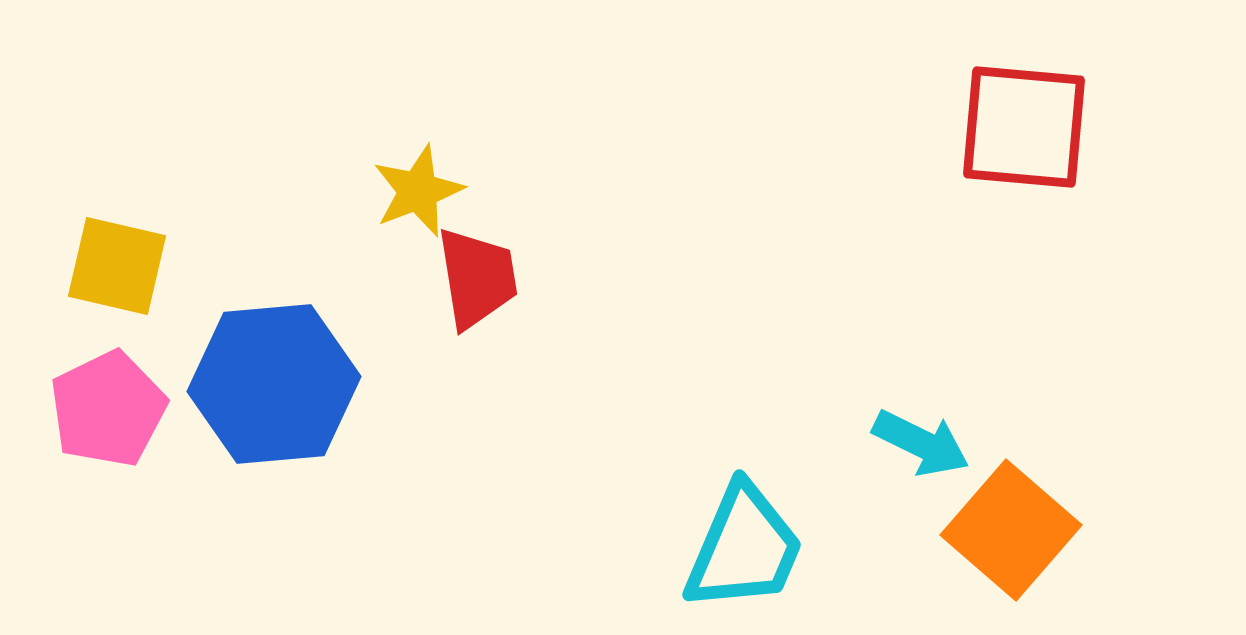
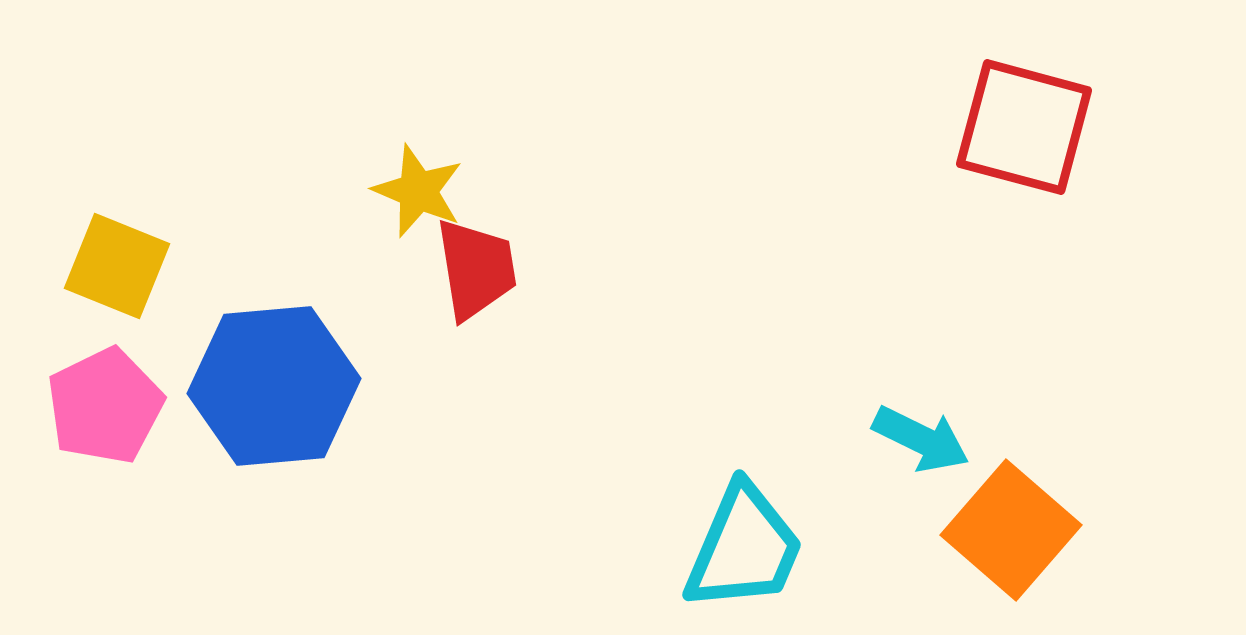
red square: rotated 10 degrees clockwise
yellow star: rotated 28 degrees counterclockwise
yellow square: rotated 9 degrees clockwise
red trapezoid: moved 1 px left, 9 px up
blue hexagon: moved 2 px down
pink pentagon: moved 3 px left, 3 px up
cyan arrow: moved 4 px up
